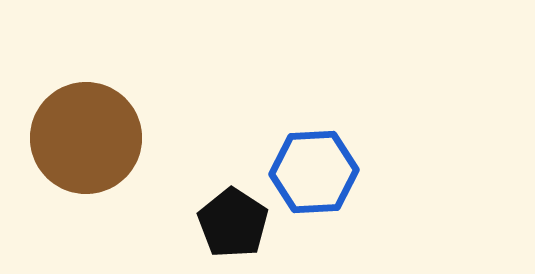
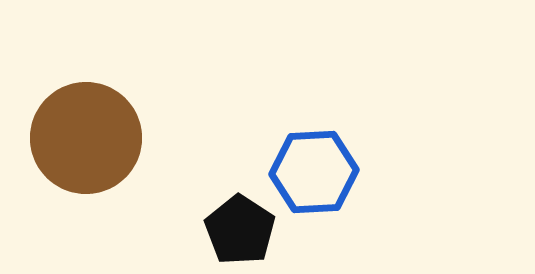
black pentagon: moved 7 px right, 7 px down
